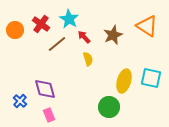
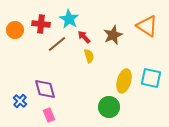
red cross: rotated 30 degrees counterclockwise
yellow semicircle: moved 1 px right, 3 px up
